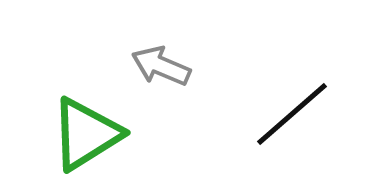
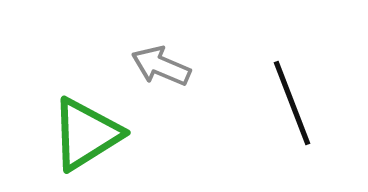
black line: moved 11 px up; rotated 70 degrees counterclockwise
